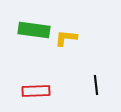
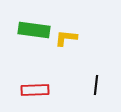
black line: rotated 12 degrees clockwise
red rectangle: moved 1 px left, 1 px up
